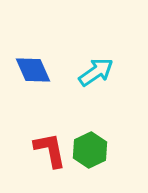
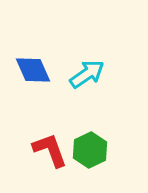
cyan arrow: moved 9 px left, 2 px down
red L-shape: rotated 9 degrees counterclockwise
